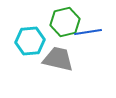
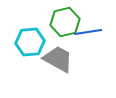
cyan hexagon: moved 1 px down
gray trapezoid: rotated 16 degrees clockwise
